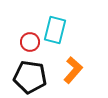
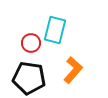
red circle: moved 1 px right, 1 px down
black pentagon: moved 1 px left, 1 px down
